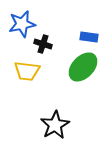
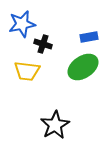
blue rectangle: rotated 18 degrees counterclockwise
green ellipse: rotated 12 degrees clockwise
